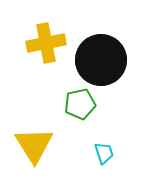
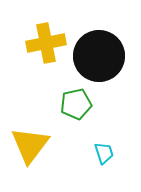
black circle: moved 2 px left, 4 px up
green pentagon: moved 4 px left
yellow triangle: moved 4 px left; rotated 9 degrees clockwise
